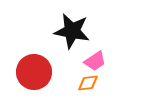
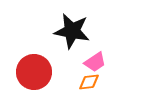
pink trapezoid: moved 1 px down
orange diamond: moved 1 px right, 1 px up
